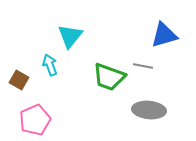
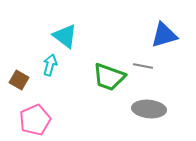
cyan triangle: moved 5 px left; rotated 32 degrees counterclockwise
cyan arrow: rotated 35 degrees clockwise
gray ellipse: moved 1 px up
